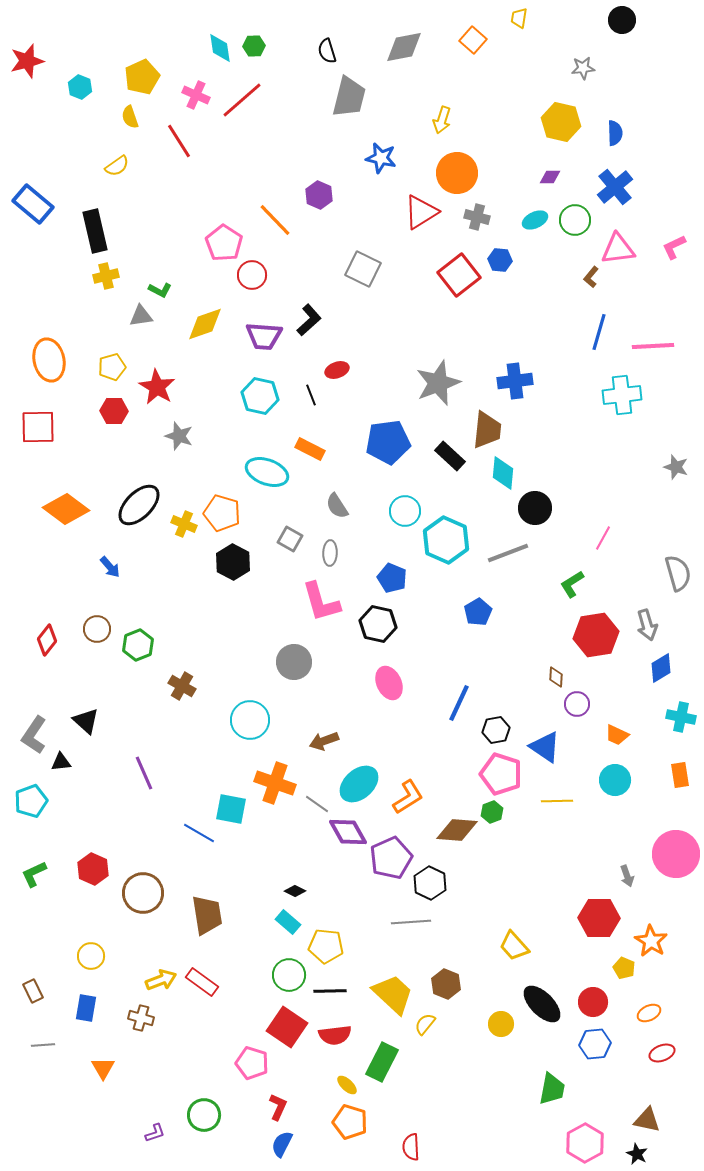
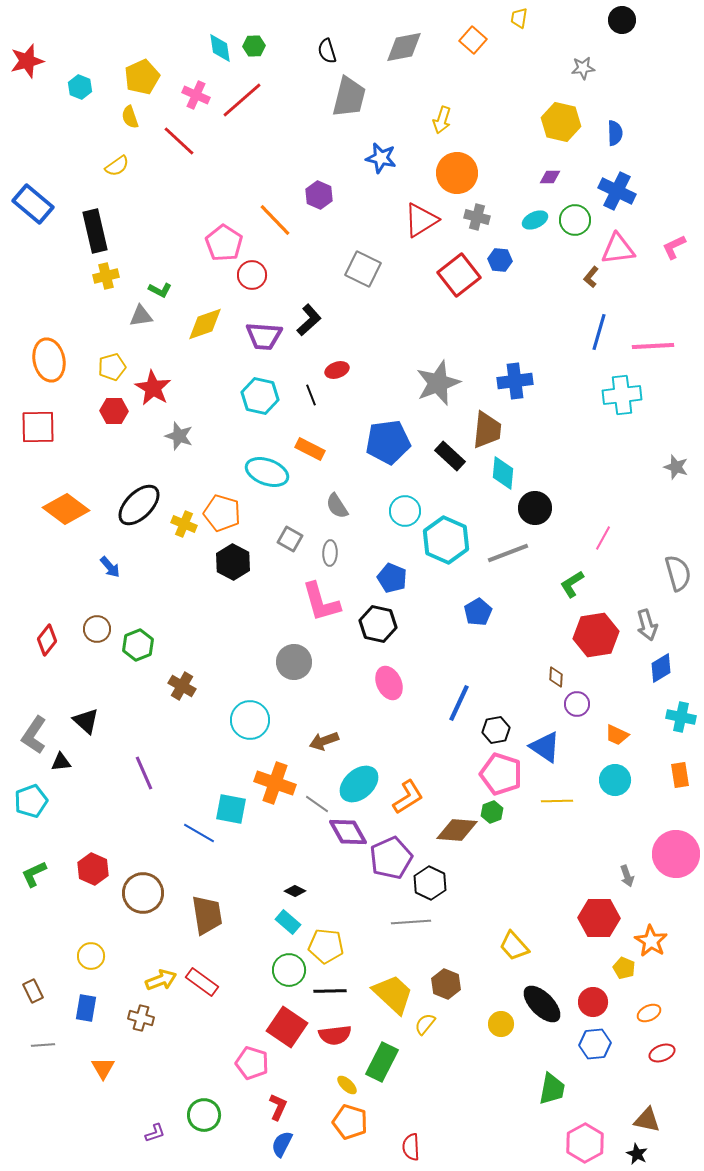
red line at (179, 141): rotated 15 degrees counterclockwise
blue cross at (615, 187): moved 2 px right, 4 px down; rotated 24 degrees counterclockwise
red triangle at (421, 212): moved 8 px down
red star at (157, 387): moved 4 px left, 1 px down
green circle at (289, 975): moved 5 px up
